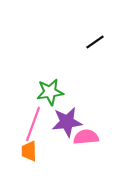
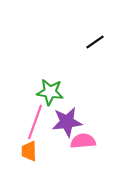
green star: rotated 16 degrees clockwise
pink line: moved 2 px right, 2 px up
pink semicircle: moved 3 px left, 4 px down
